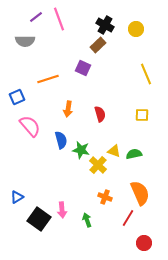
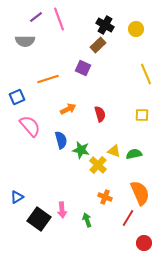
orange arrow: rotated 126 degrees counterclockwise
